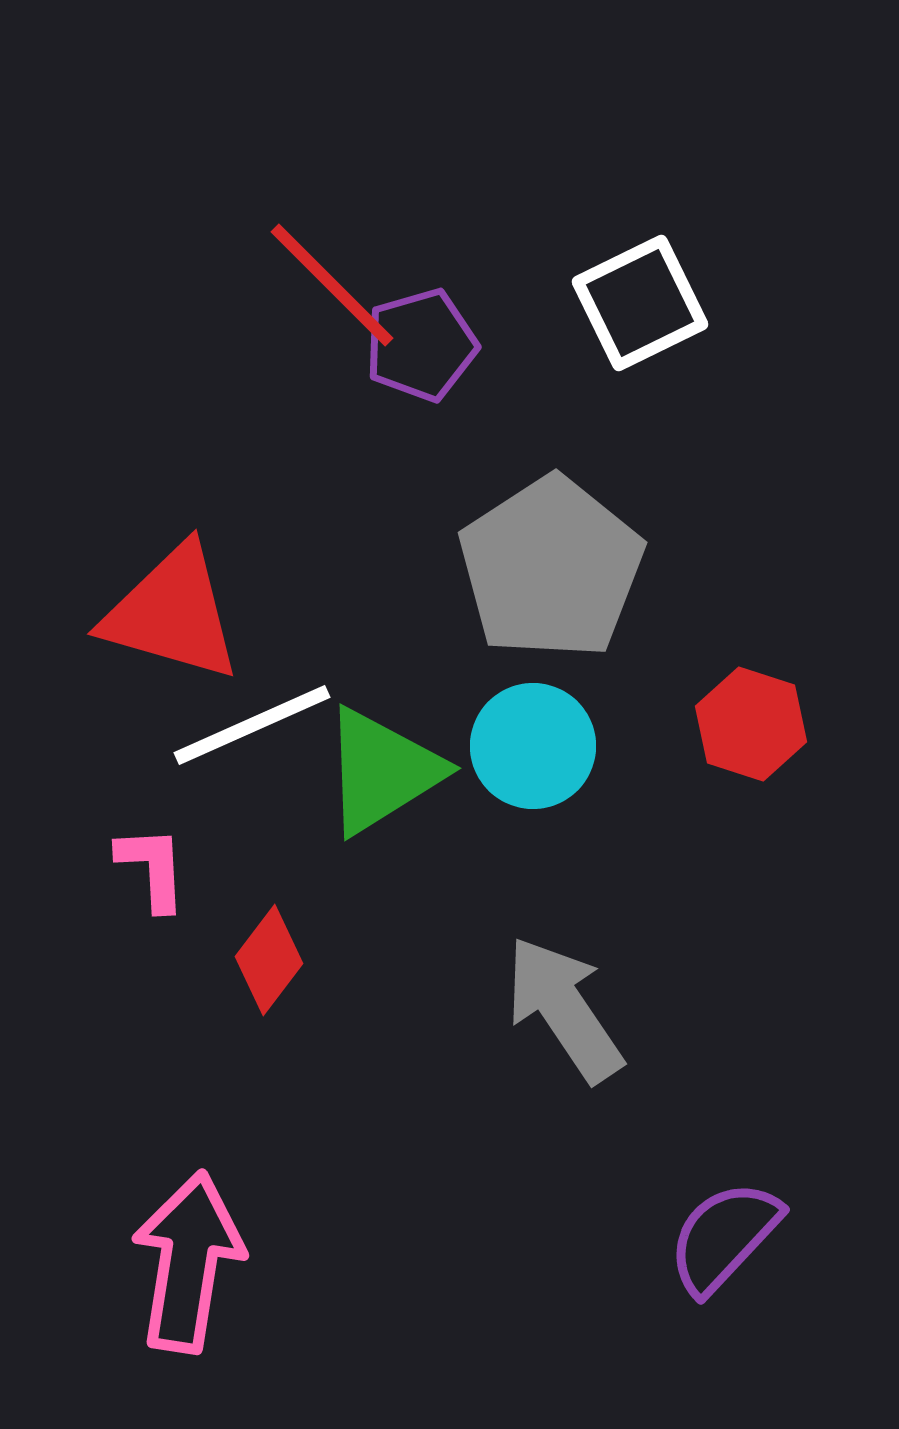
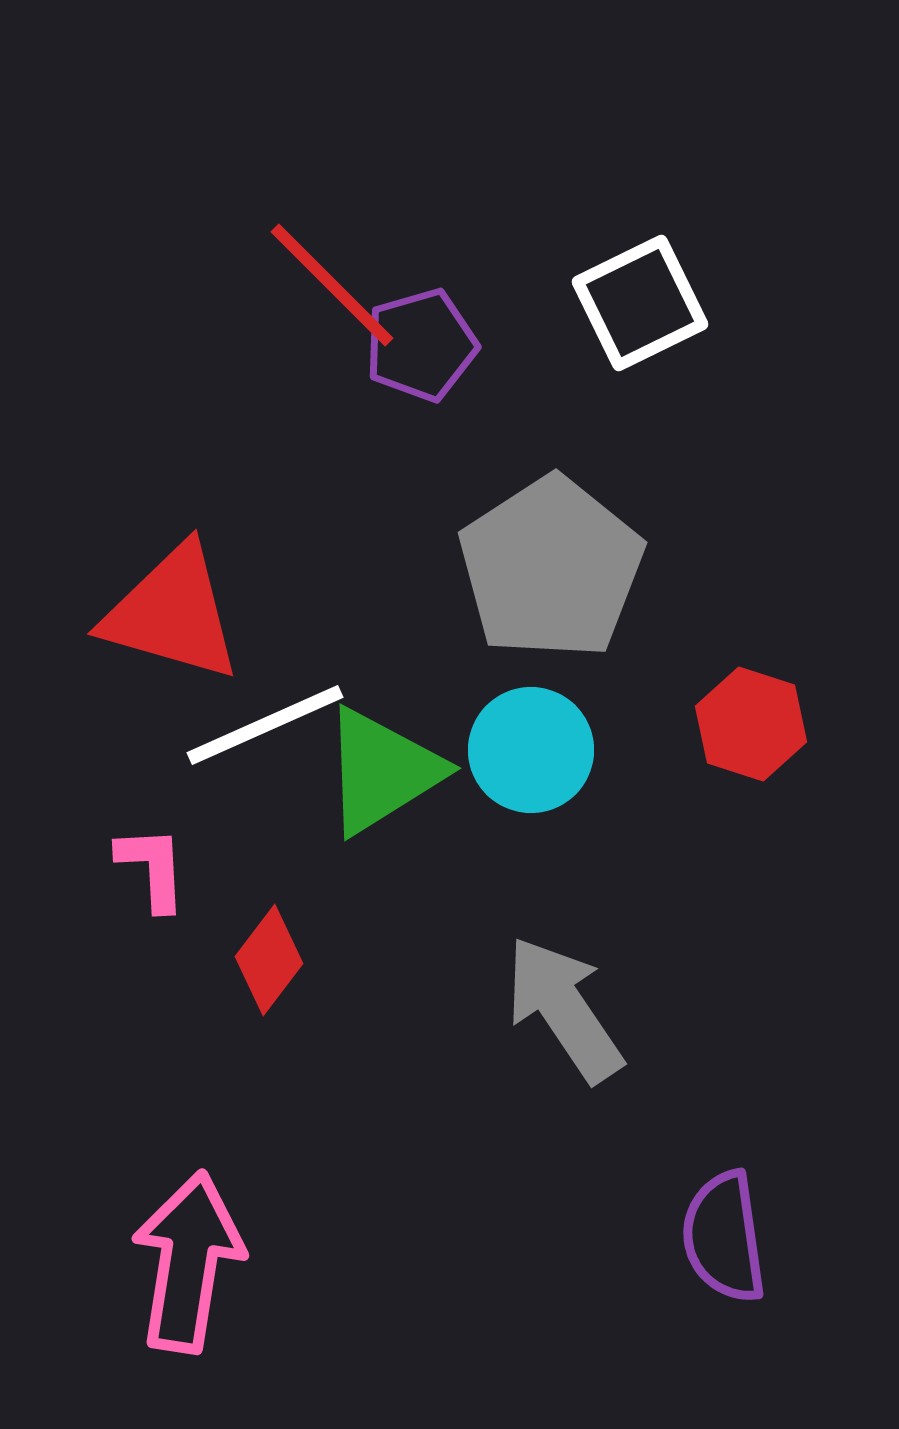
white line: moved 13 px right
cyan circle: moved 2 px left, 4 px down
purple semicircle: rotated 51 degrees counterclockwise
